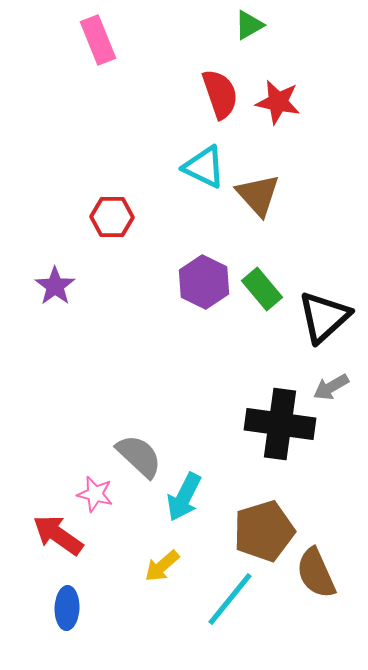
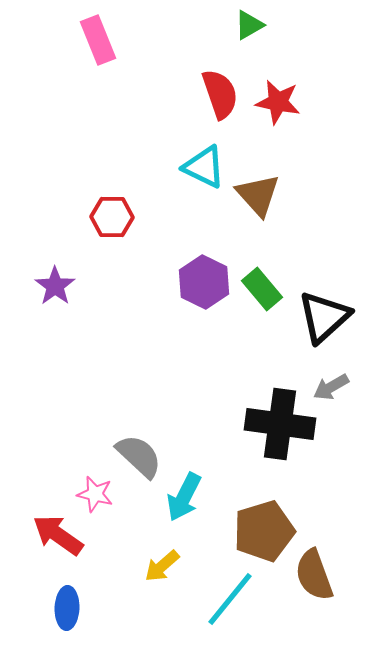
brown semicircle: moved 2 px left, 2 px down; rotated 4 degrees clockwise
